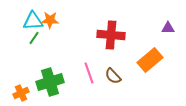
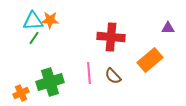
red cross: moved 2 px down
pink line: rotated 15 degrees clockwise
